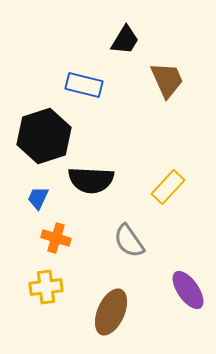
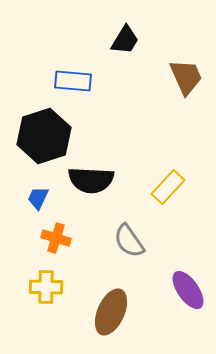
brown trapezoid: moved 19 px right, 3 px up
blue rectangle: moved 11 px left, 4 px up; rotated 9 degrees counterclockwise
yellow cross: rotated 8 degrees clockwise
